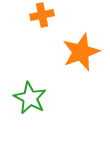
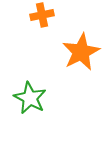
orange star: rotated 6 degrees counterclockwise
